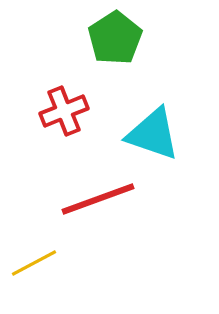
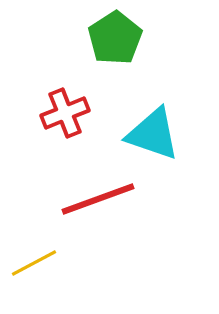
red cross: moved 1 px right, 2 px down
